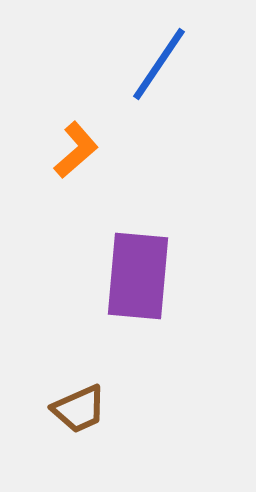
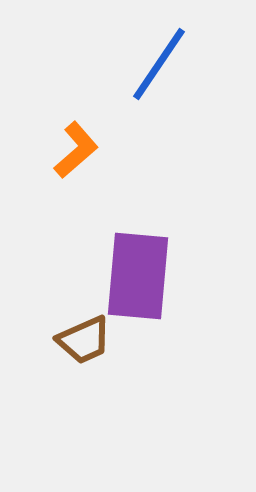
brown trapezoid: moved 5 px right, 69 px up
